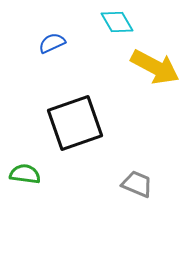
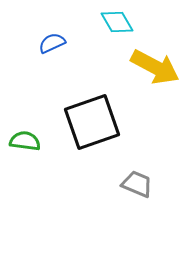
black square: moved 17 px right, 1 px up
green semicircle: moved 33 px up
